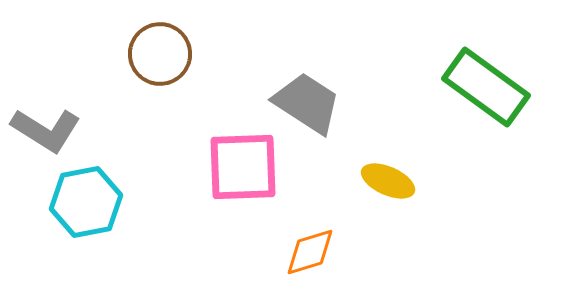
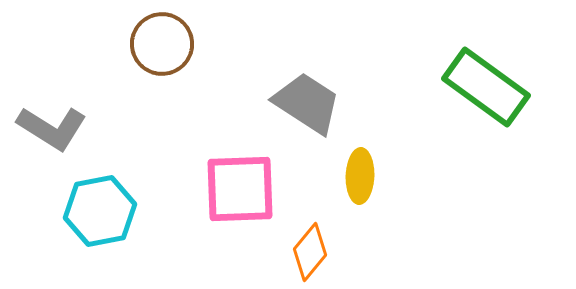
brown circle: moved 2 px right, 10 px up
gray L-shape: moved 6 px right, 2 px up
pink square: moved 3 px left, 22 px down
yellow ellipse: moved 28 px left, 5 px up; rotated 68 degrees clockwise
cyan hexagon: moved 14 px right, 9 px down
orange diamond: rotated 34 degrees counterclockwise
